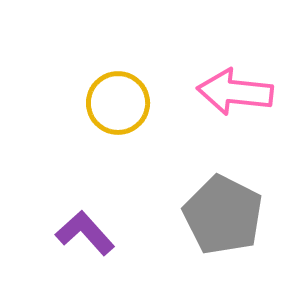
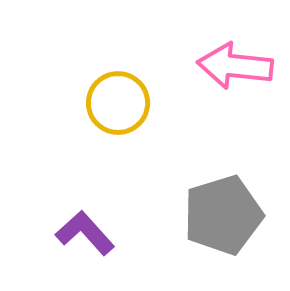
pink arrow: moved 26 px up
gray pentagon: rotated 28 degrees clockwise
